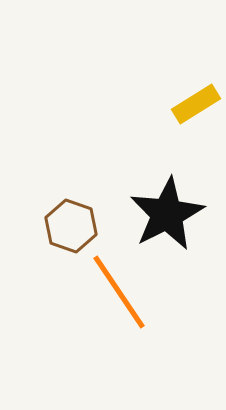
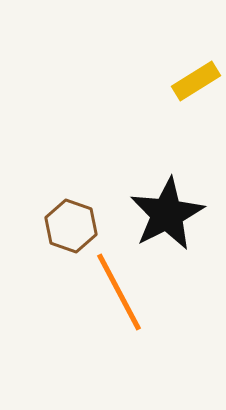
yellow rectangle: moved 23 px up
orange line: rotated 6 degrees clockwise
